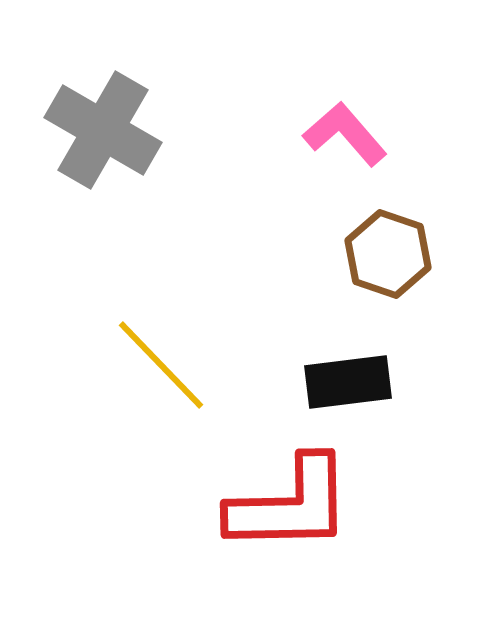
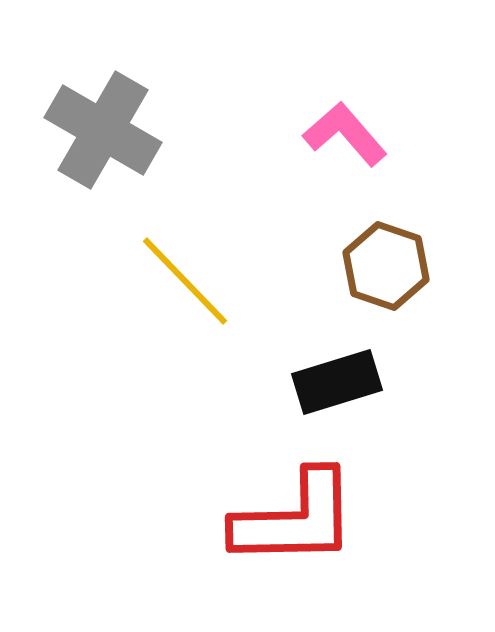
brown hexagon: moved 2 px left, 12 px down
yellow line: moved 24 px right, 84 px up
black rectangle: moved 11 px left; rotated 10 degrees counterclockwise
red L-shape: moved 5 px right, 14 px down
